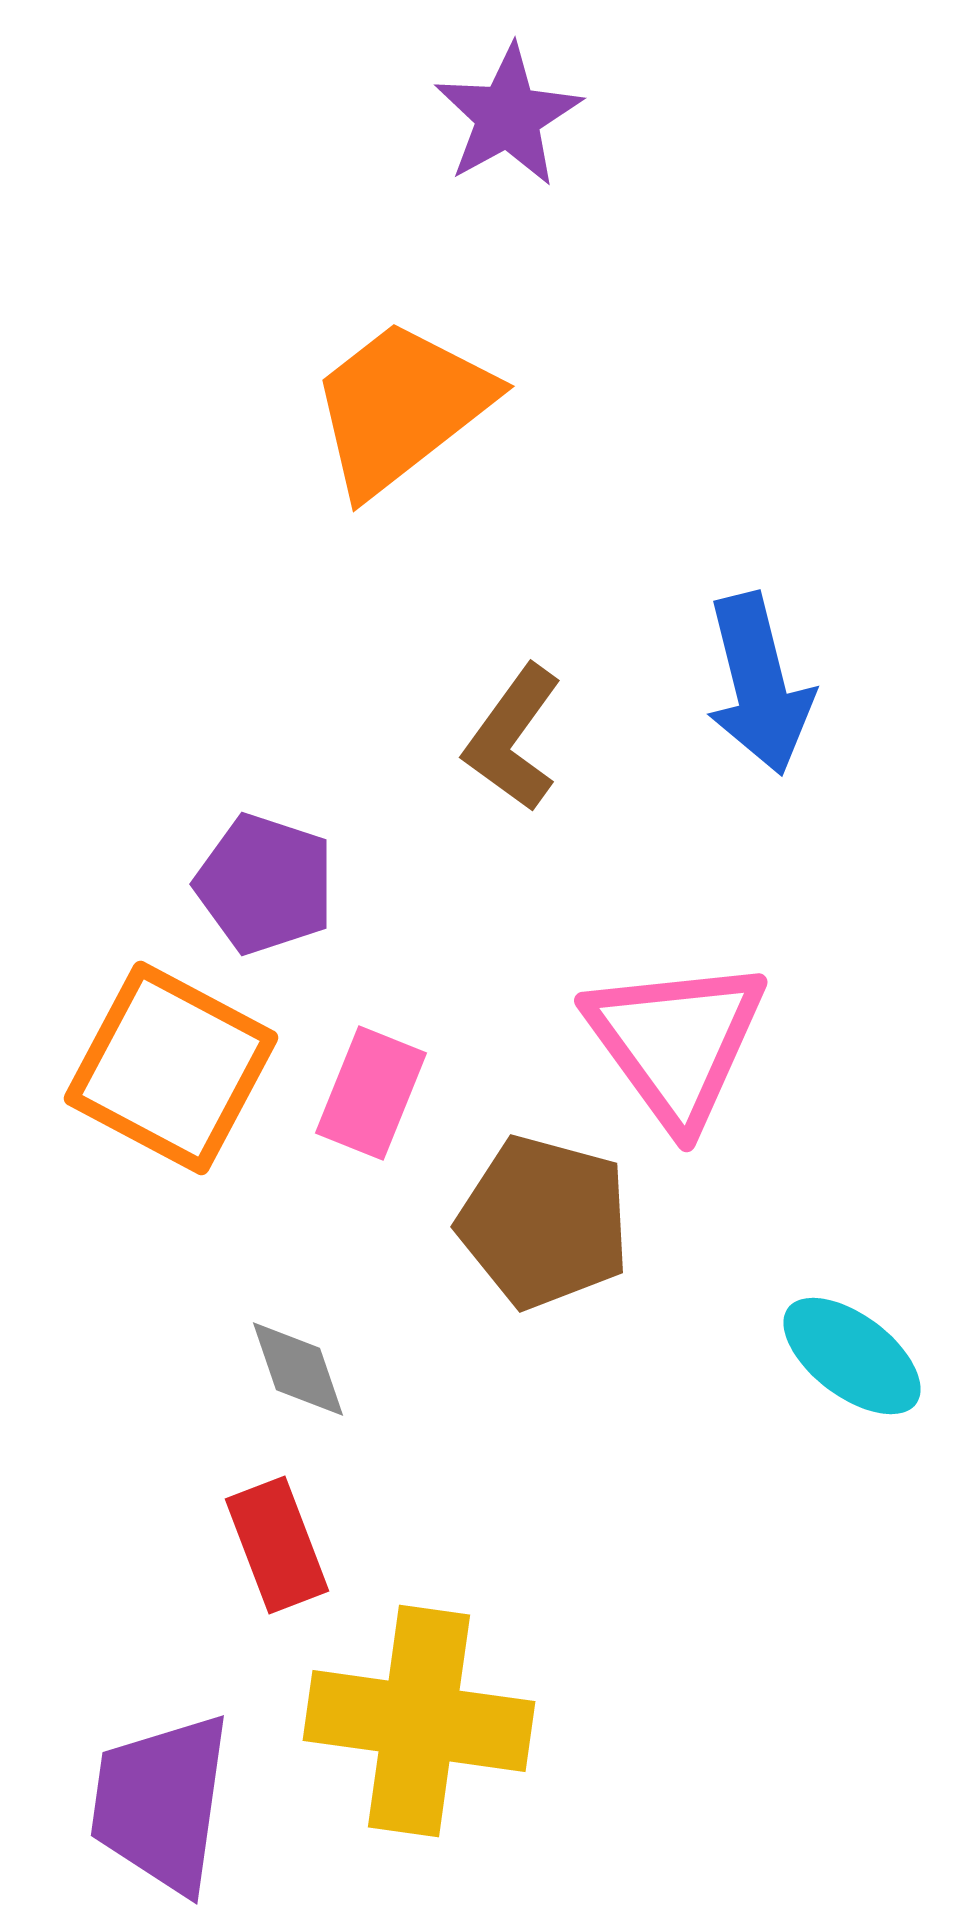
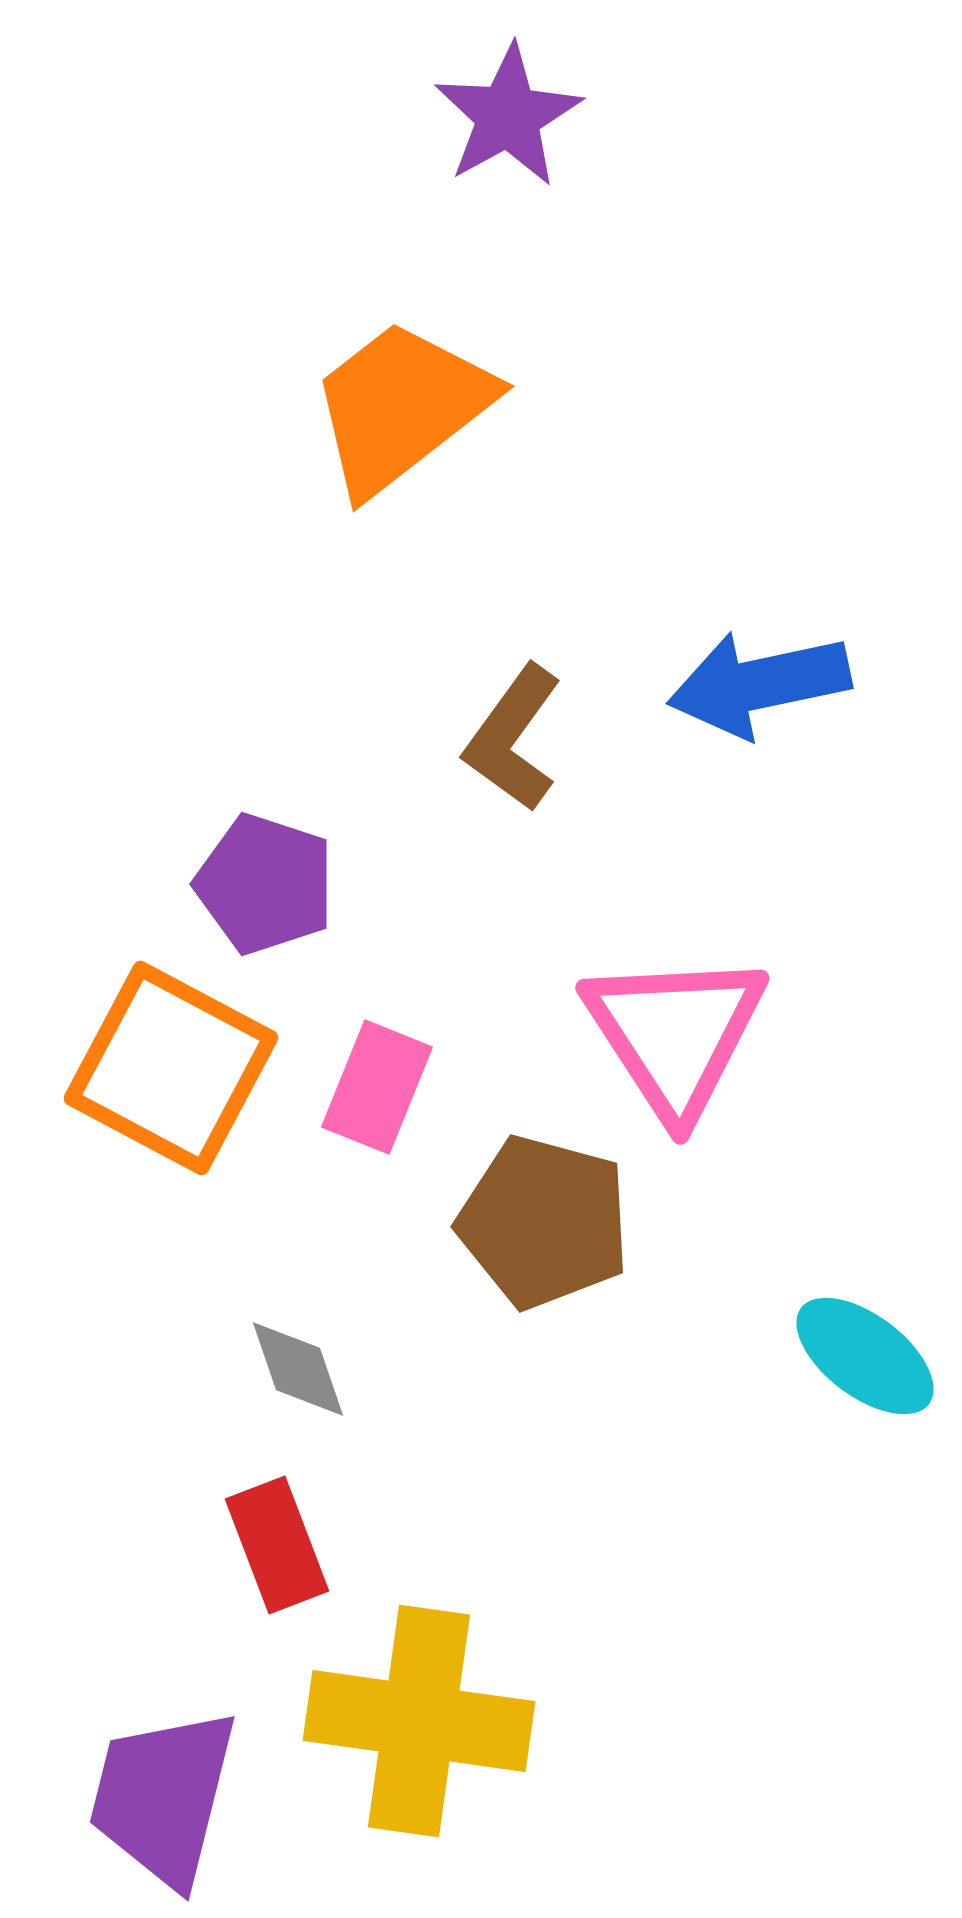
blue arrow: rotated 92 degrees clockwise
pink triangle: moved 1 px left, 8 px up; rotated 3 degrees clockwise
pink rectangle: moved 6 px right, 6 px up
cyan ellipse: moved 13 px right
purple trapezoid: moved 2 px right, 6 px up; rotated 6 degrees clockwise
